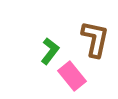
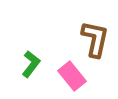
green L-shape: moved 19 px left, 13 px down
